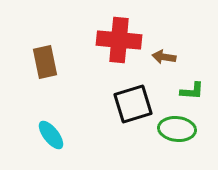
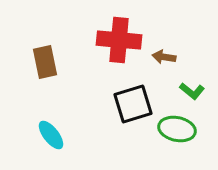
green L-shape: rotated 35 degrees clockwise
green ellipse: rotated 6 degrees clockwise
